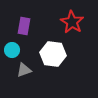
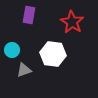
purple rectangle: moved 5 px right, 11 px up
